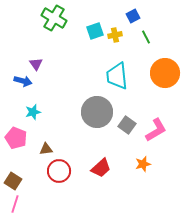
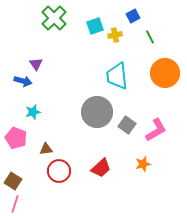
green cross: rotated 15 degrees clockwise
cyan square: moved 5 px up
green line: moved 4 px right
